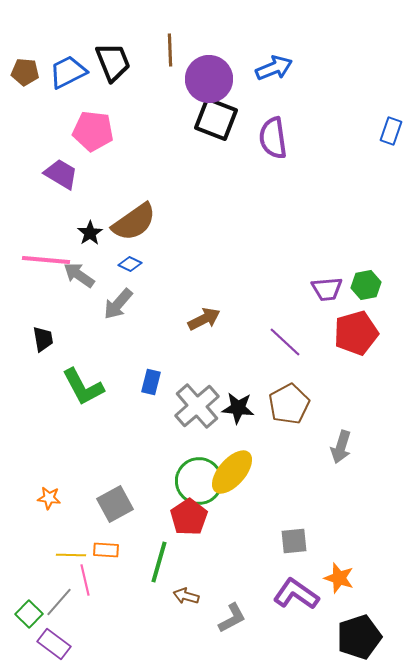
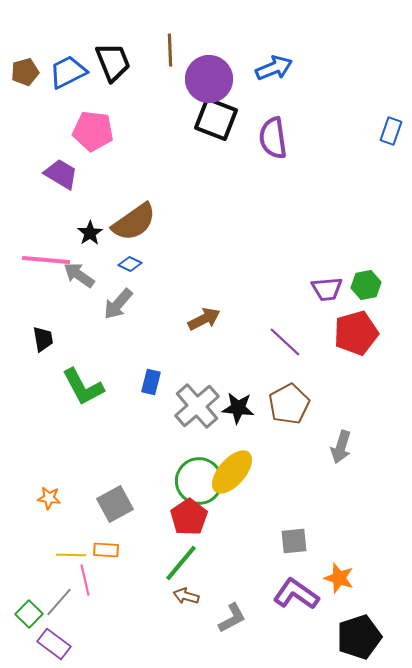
brown pentagon at (25, 72): rotated 20 degrees counterclockwise
green line at (159, 562): moved 22 px right, 1 px down; rotated 24 degrees clockwise
